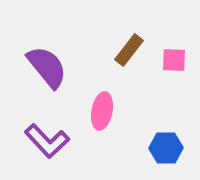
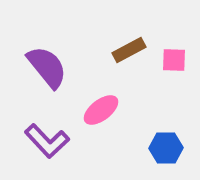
brown rectangle: rotated 24 degrees clockwise
pink ellipse: moved 1 px left, 1 px up; rotated 42 degrees clockwise
